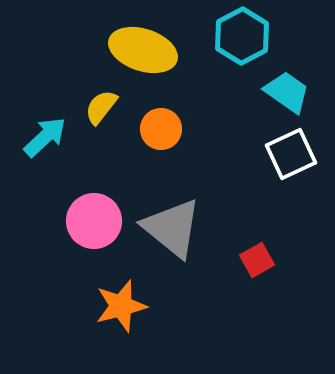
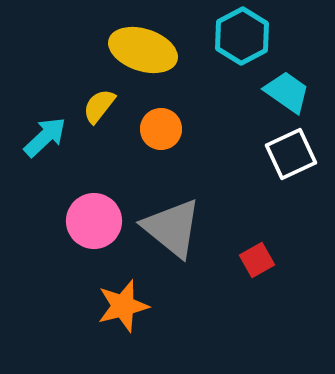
yellow semicircle: moved 2 px left, 1 px up
orange star: moved 2 px right
